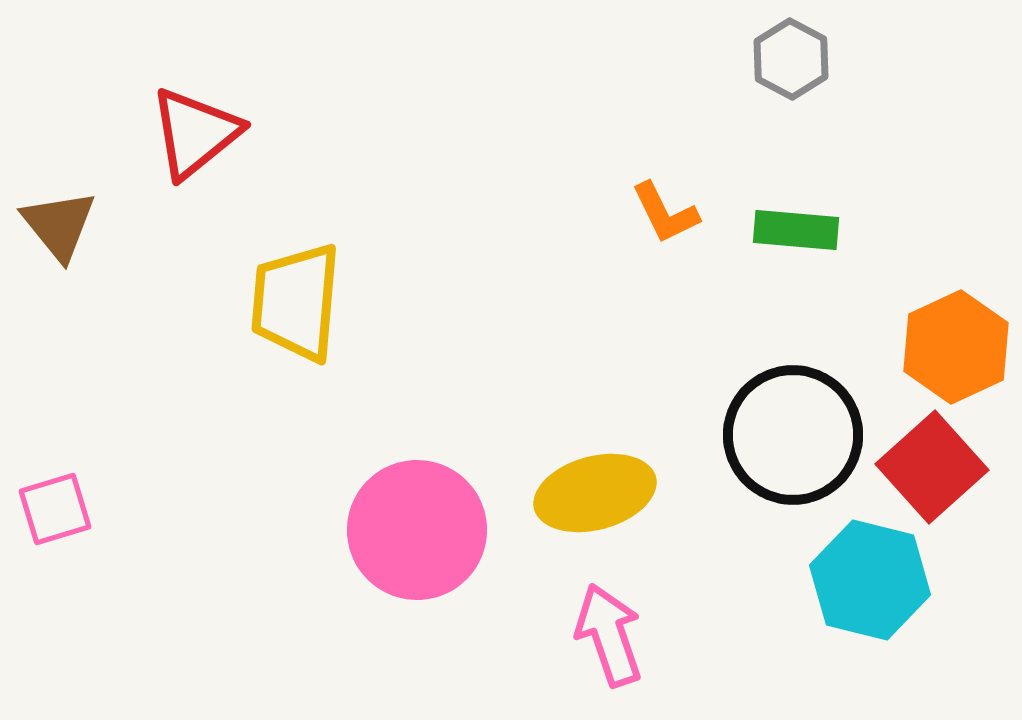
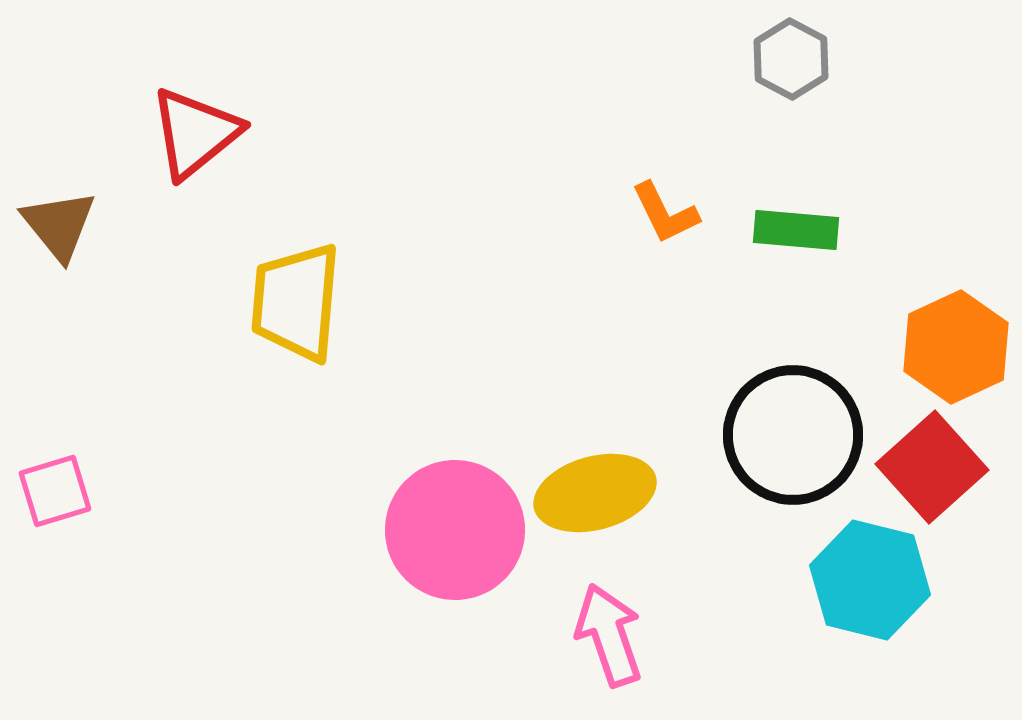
pink square: moved 18 px up
pink circle: moved 38 px right
